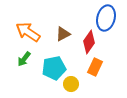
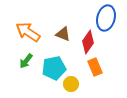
brown triangle: rotated 49 degrees clockwise
red diamond: moved 1 px left
green arrow: moved 2 px right, 2 px down
orange rectangle: rotated 48 degrees counterclockwise
